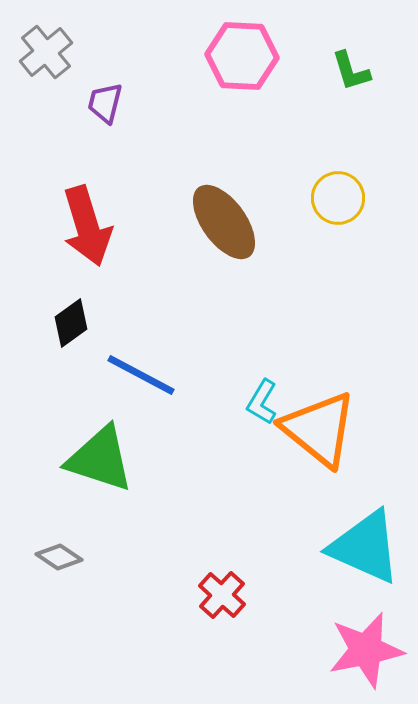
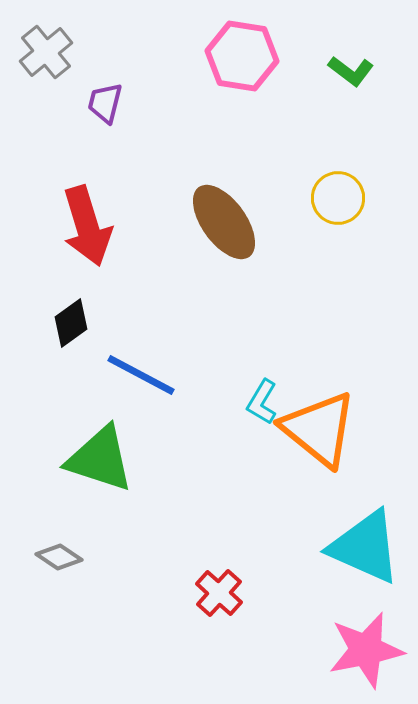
pink hexagon: rotated 6 degrees clockwise
green L-shape: rotated 36 degrees counterclockwise
red cross: moved 3 px left, 2 px up
